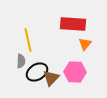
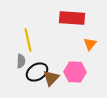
red rectangle: moved 1 px left, 6 px up
orange triangle: moved 5 px right
